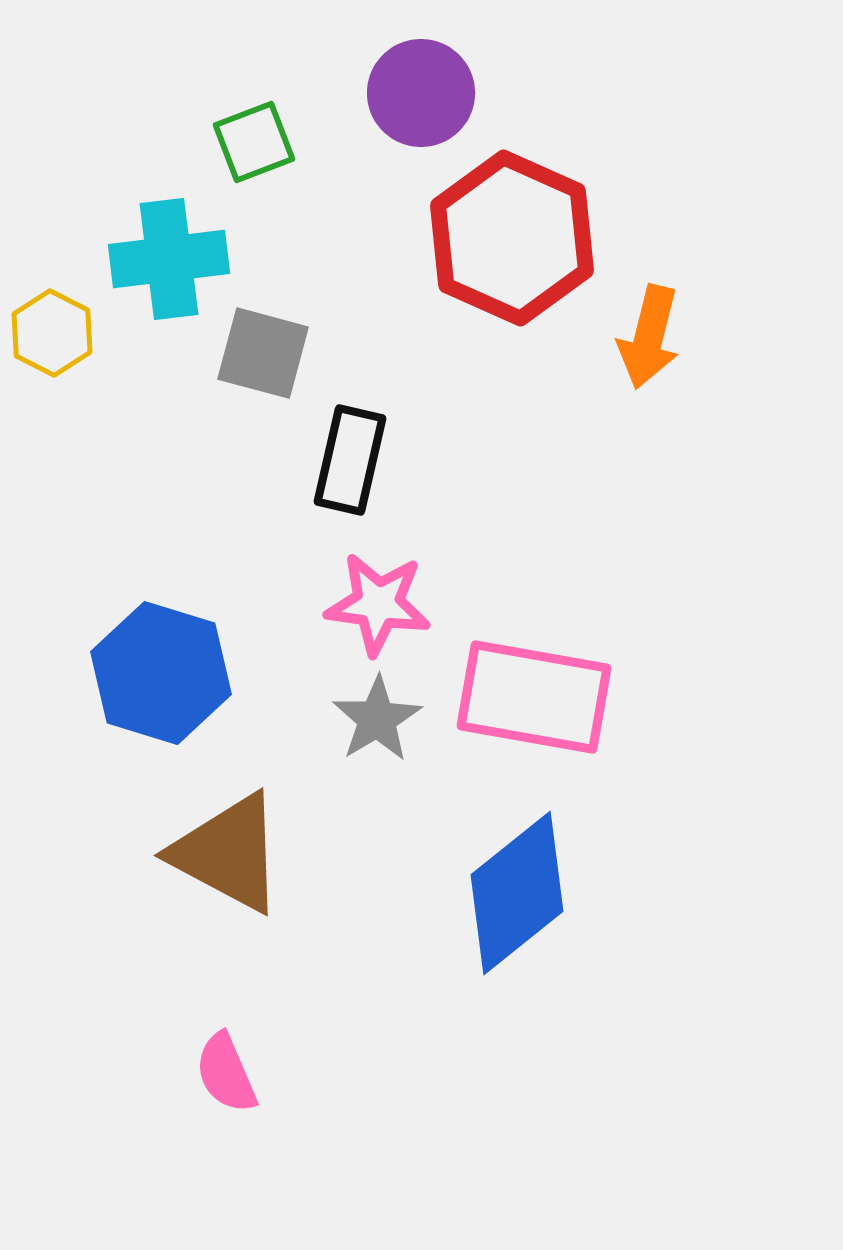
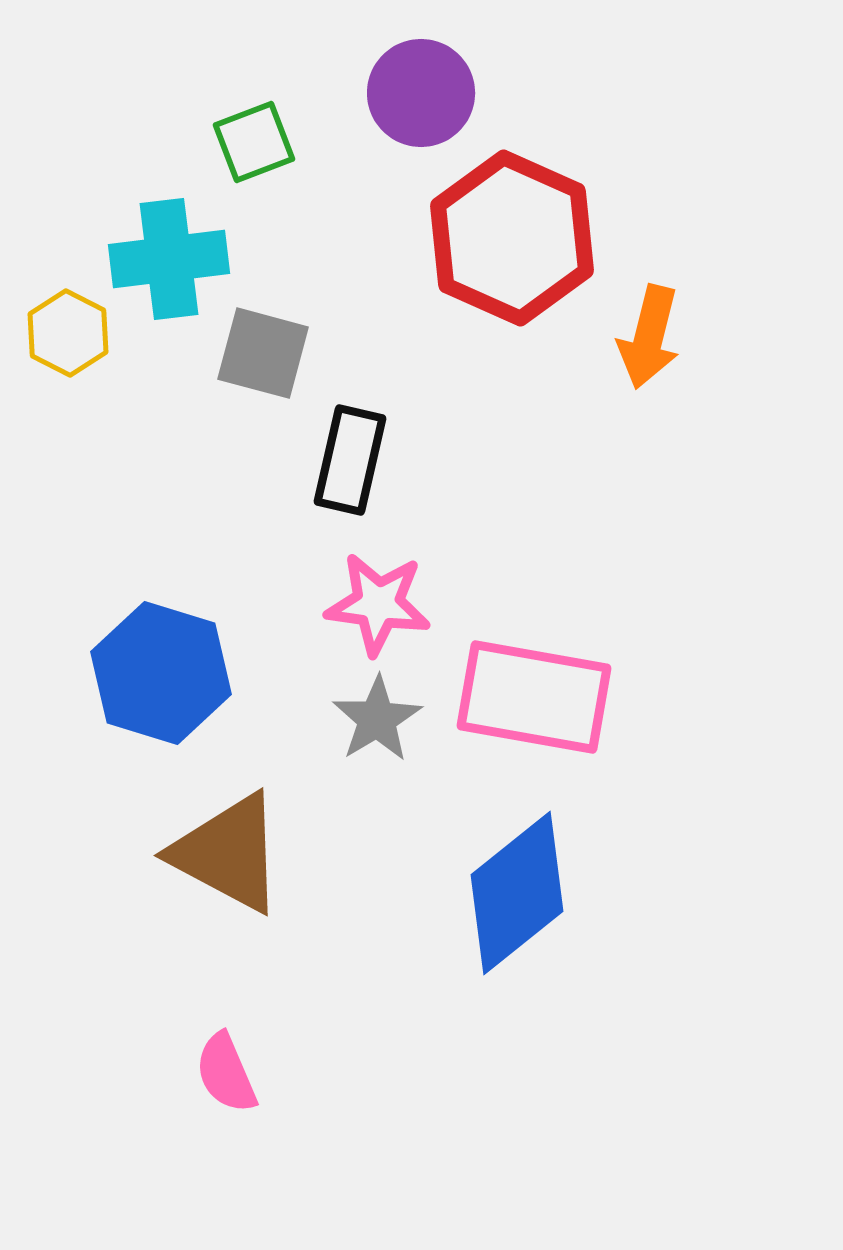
yellow hexagon: moved 16 px right
